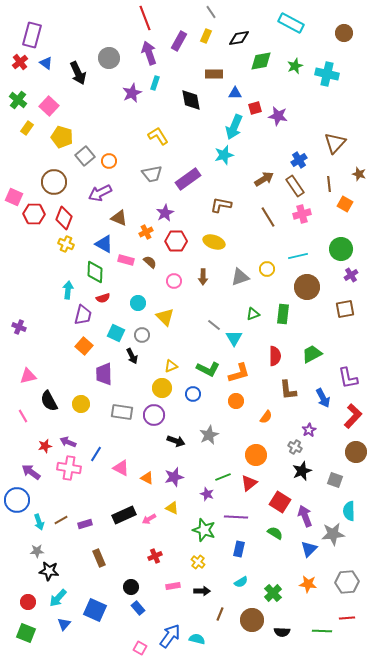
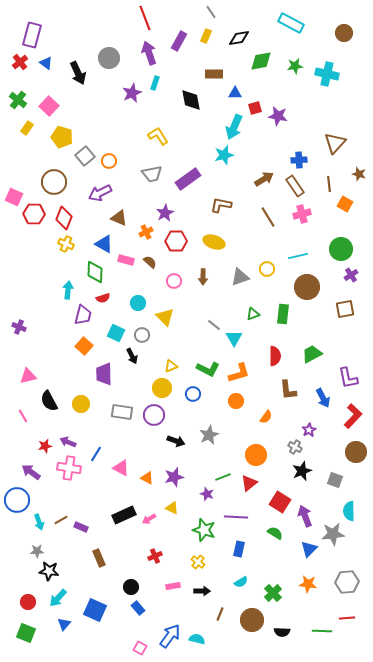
green star at (295, 66): rotated 14 degrees clockwise
blue cross at (299, 160): rotated 28 degrees clockwise
purple rectangle at (85, 524): moved 4 px left, 3 px down; rotated 40 degrees clockwise
